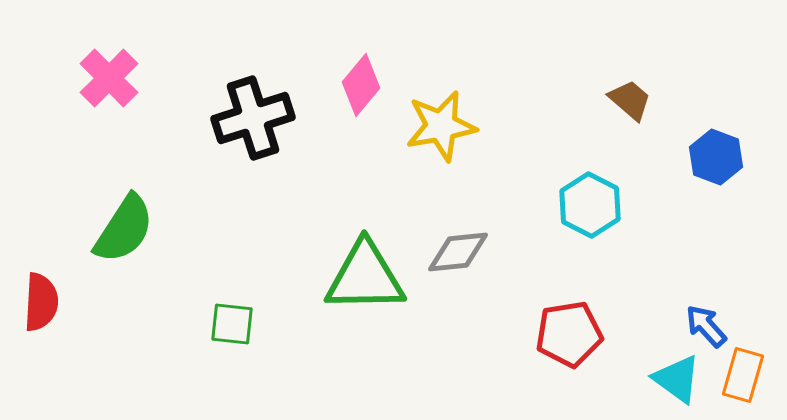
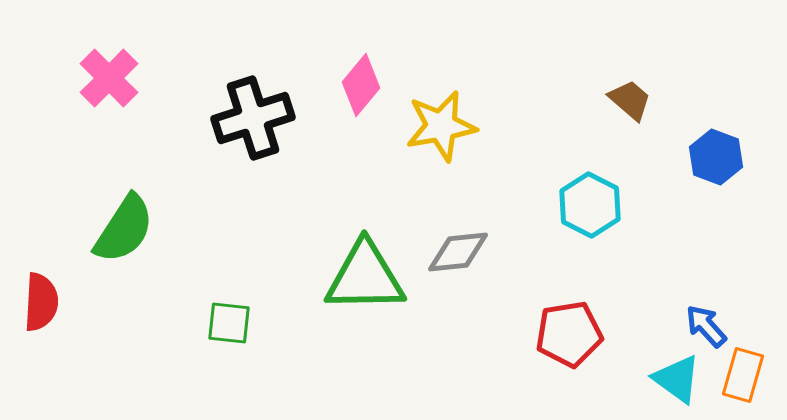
green square: moved 3 px left, 1 px up
